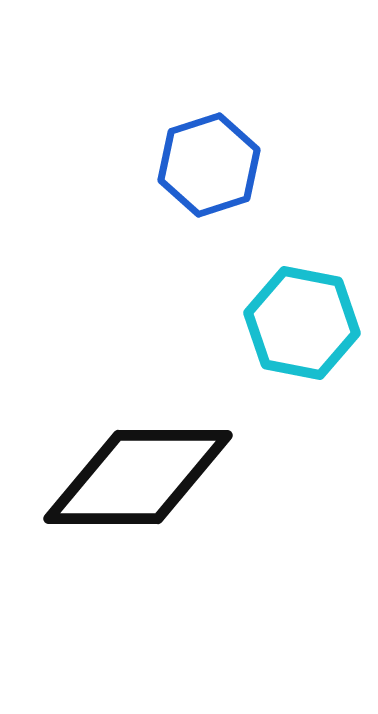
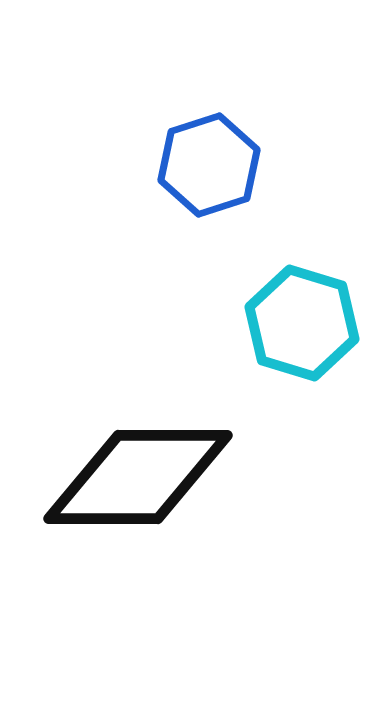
cyan hexagon: rotated 6 degrees clockwise
